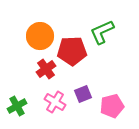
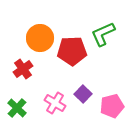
green L-shape: moved 1 px right, 2 px down
orange circle: moved 2 px down
red cross: moved 23 px left
purple square: rotated 24 degrees counterclockwise
pink cross: moved 1 px down
green cross: moved 2 px down; rotated 18 degrees counterclockwise
